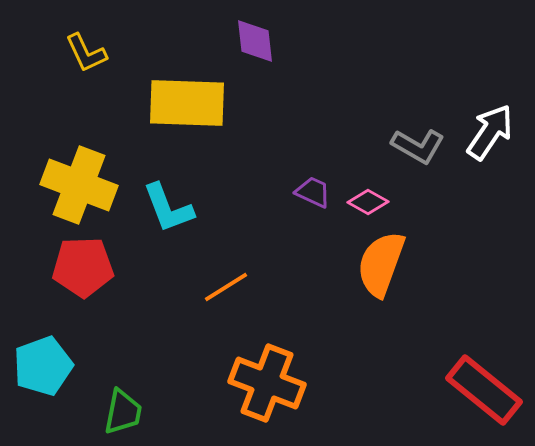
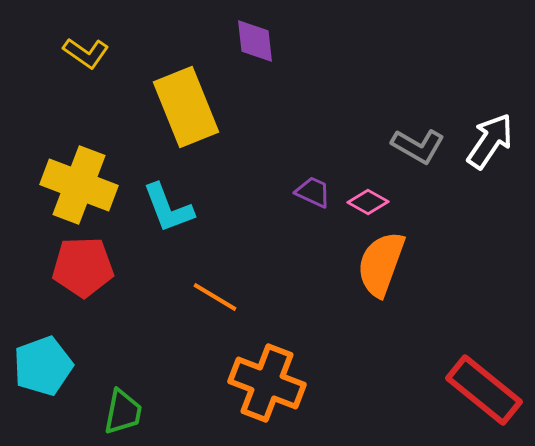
yellow L-shape: rotated 30 degrees counterclockwise
yellow rectangle: moved 1 px left, 4 px down; rotated 66 degrees clockwise
white arrow: moved 9 px down
orange line: moved 11 px left, 10 px down; rotated 63 degrees clockwise
